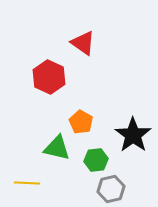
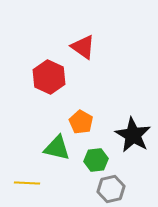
red triangle: moved 4 px down
black star: rotated 6 degrees counterclockwise
